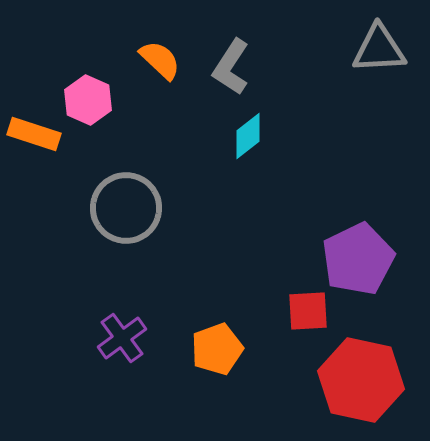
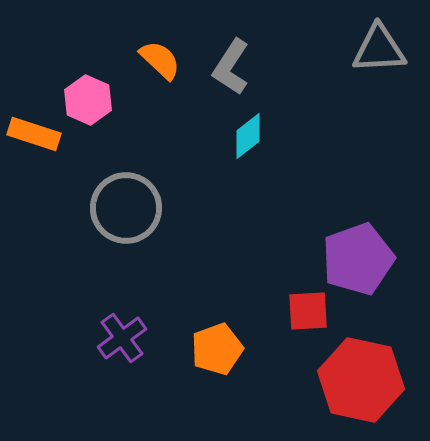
purple pentagon: rotated 6 degrees clockwise
